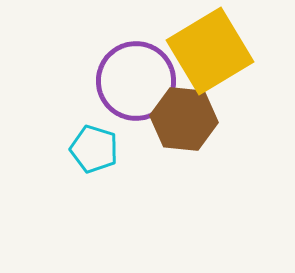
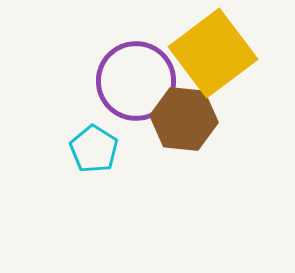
yellow square: moved 3 px right, 2 px down; rotated 6 degrees counterclockwise
cyan pentagon: rotated 15 degrees clockwise
